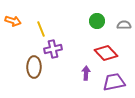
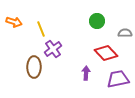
orange arrow: moved 1 px right, 1 px down
gray semicircle: moved 1 px right, 8 px down
purple cross: rotated 24 degrees counterclockwise
purple trapezoid: moved 4 px right, 3 px up
